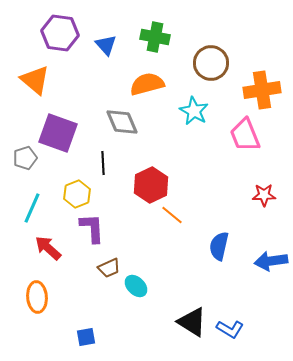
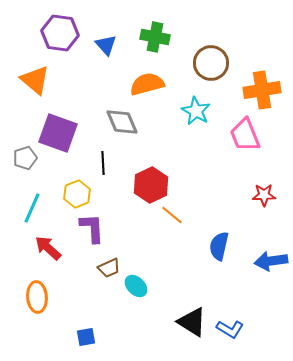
cyan star: moved 2 px right
